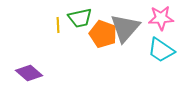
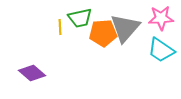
yellow line: moved 2 px right, 2 px down
orange pentagon: moved 1 px up; rotated 24 degrees counterclockwise
purple diamond: moved 3 px right
